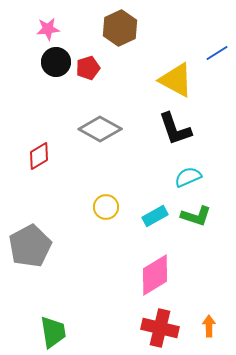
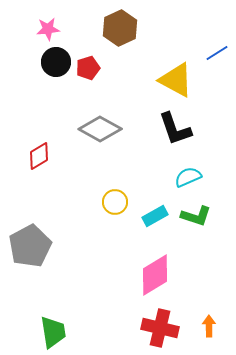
yellow circle: moved 9 px right, 5 px up
